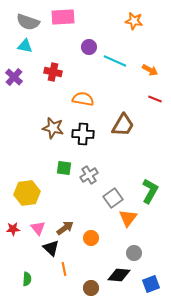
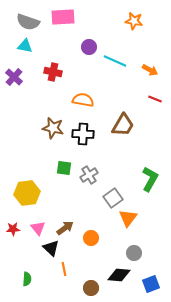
orange semicircle: moved 1 px down
green L-shape: moved 12 px up
